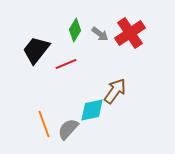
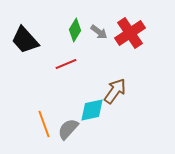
gray arrow: moved 1 px left, 2 px up
black trapezoid: moved 11 px left, 10 px up; rotated 80 degrees counterclockwise
